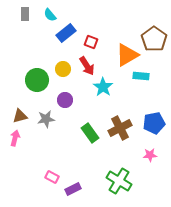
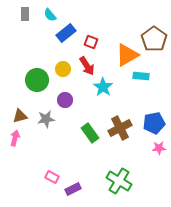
pink star: moved 9 px right, 7 px up
